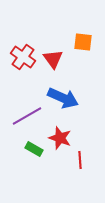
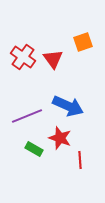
orange square: rotated 24 degrees counterclockwise
blue arrow: moved 5 px right, 8 px down
purple line: rotated 8 degrees clockwise
